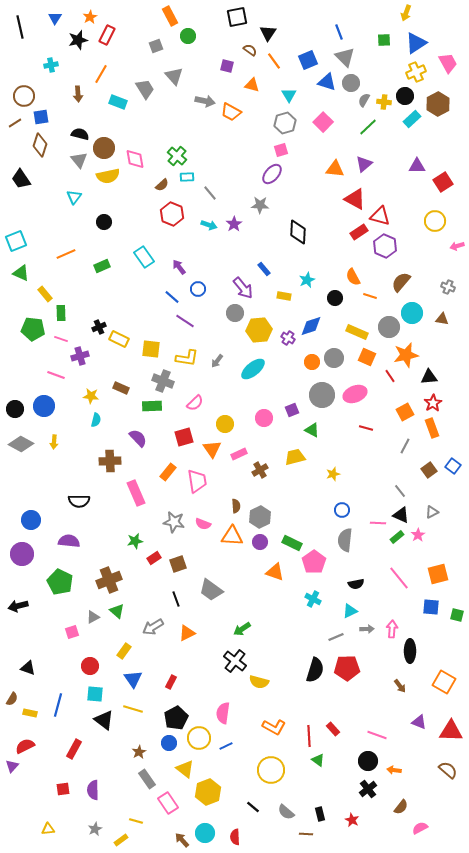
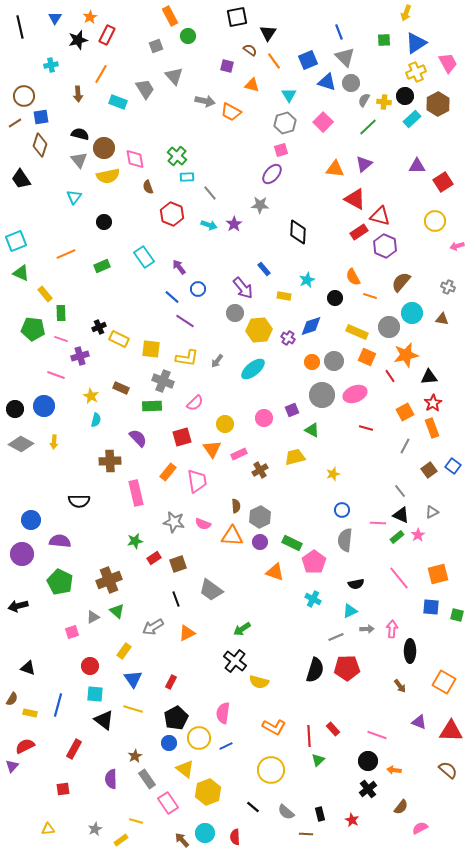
brown semicircle at (162, 185): moved 14 px left, 2 px down; rotated 112 degrees clockwise
gray circle at (334, 358): moved 3 px down
yellow star at (91, 396): rotated 21 degrees clockwise
red square at (184, 437): moved 2 px left
pink rectangle at (136, 493): rotated 10 degrees clockwise
purple semicircle at (69, 541): moved 9 px left
brown star at (139, 752): moved 4 px left, 4 px down
green triangle at (318, 760): rotated 40 degrees clockwise
purple semicircle at (93, 790): moved 18 px right, 11 px up
